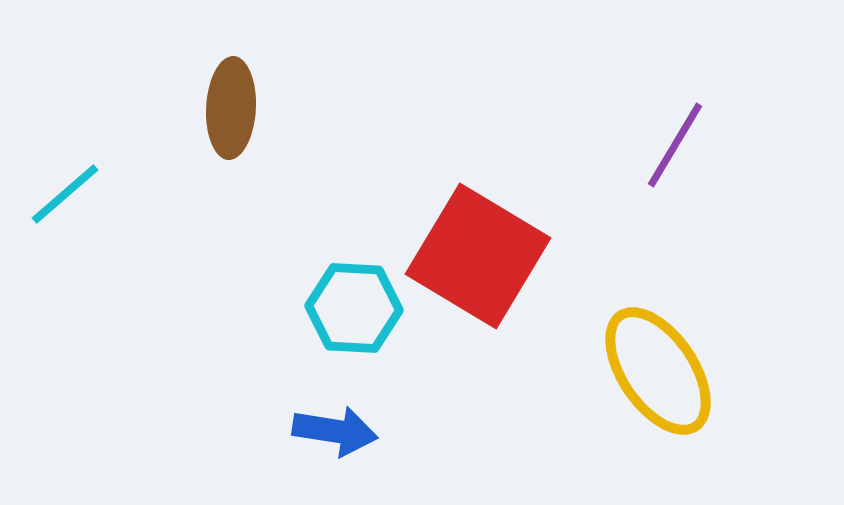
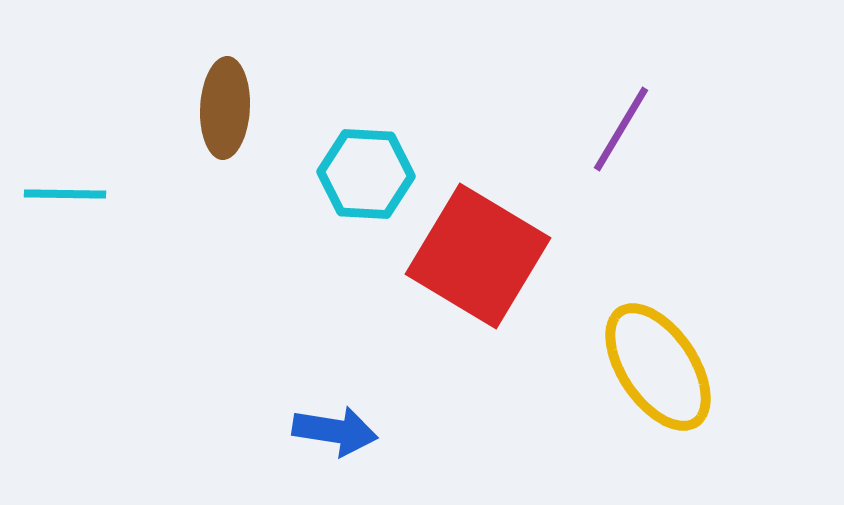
brown ellipse: moved 6 px left
purple line: moved 54 px left, 16 px up
cyan line: rotated 42 degrees clockwise
cyan hexagon: moved 12 px right, 134 px up
yellow ellipse: moved 4 px up
